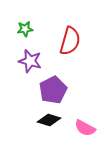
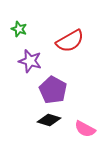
green star: moved 6 px left; rotated 28 degrees clockwise
red semicircle: rotated 44 degrees clockwise
purple pentagon: rotated 16 degrees counterclockwise
pink semicircle: moved 1 px down
